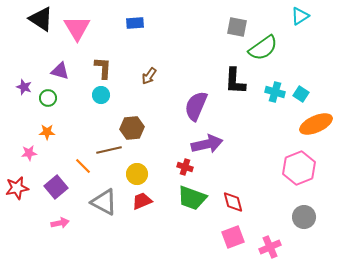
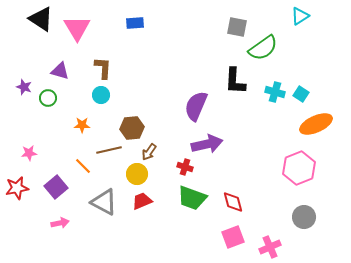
brown arrow: moved 76 px down
orange star: moved 35 px right, 7 px up
